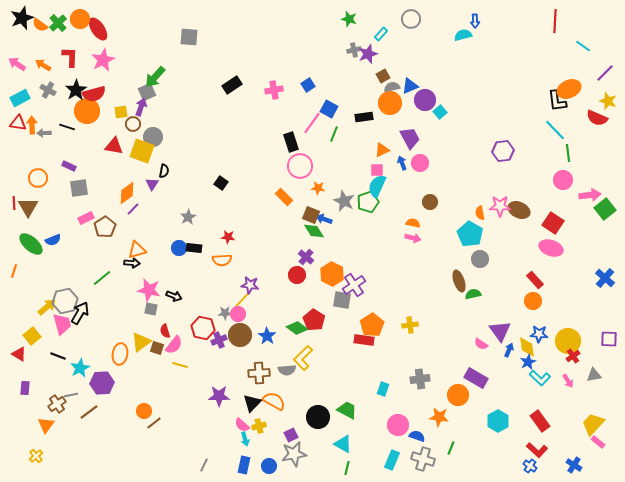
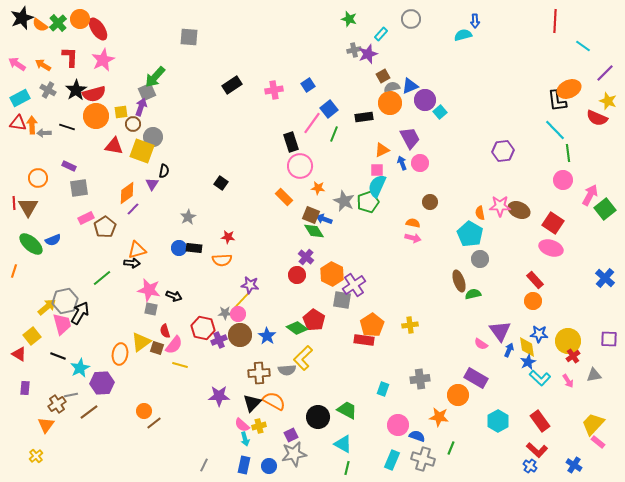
blue square at (329, 109): rotated 24 degrees clockwise
orange circle at (87, 111): moved 9 px right, 5 px down
pink arrow at (590, 195): rotated 55 degrees counterclockwise
